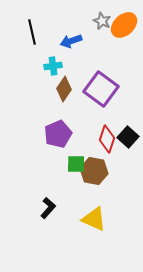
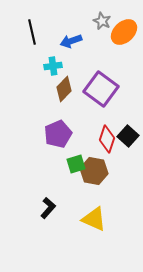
orange ellipse: moved 7 px down
brown diamond: rotated 10 degrees clockwise
black square: moved 1 px up
green square: rotated 18 degrees counterclockwise
